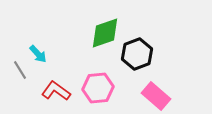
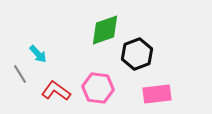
green diamond: moved 3 px up
gray line: moved 4 px down
pink hexagon: rotated 12 degrees clockwise
pink rectangle: moved 1 px right, 2 px up; rotated 48 degrees counterclockwise
